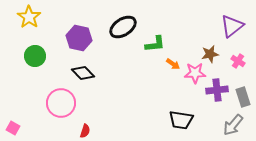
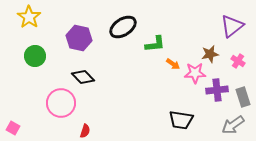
black diamond: moved 4 px down
gray arrow: rotated 15 degrees clockwise
